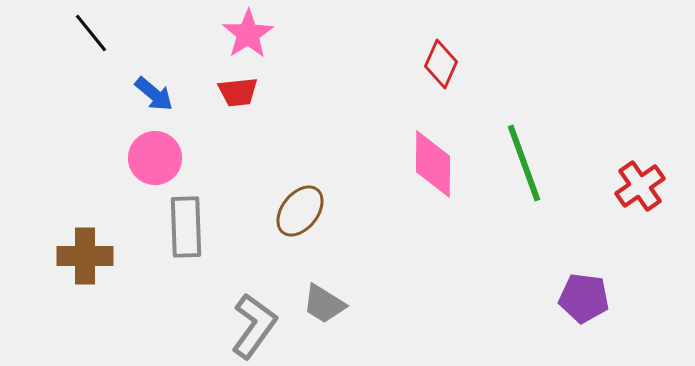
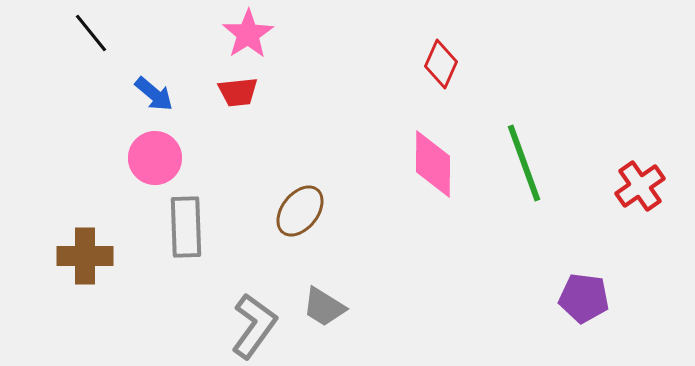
gray trapezoid: moved 3 px down
